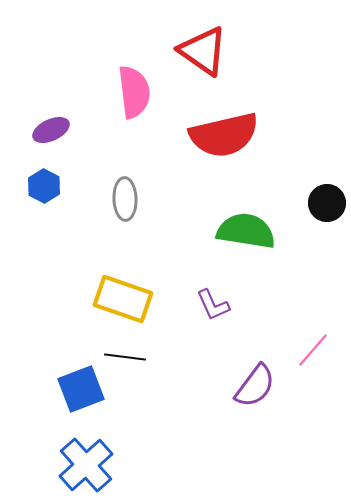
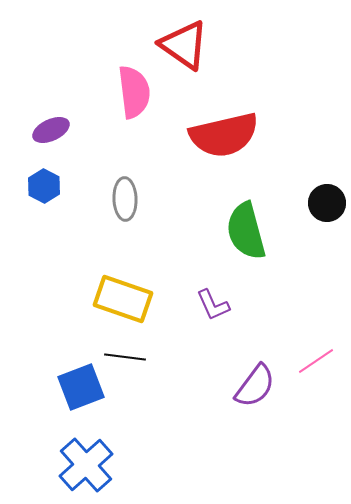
red triangle: moved 19 px left, 6 px up
green semicircle: rotated 114 degrees counterclockwise
pink line: moved 3 px right, 11 px down; rotated 15 degrees clockwise
blue square: moved 2 px up
